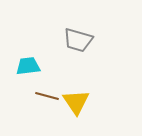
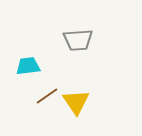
gray trapezoid: rotated 20 degrees counterclockwise
brown line: rotated 50 degrees counterclockwise
